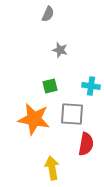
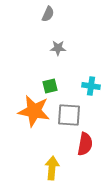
gray star: moved 2 px left, 2 px up; rotated 14 degrees counterclockwise
gray square: moved 3 px left, 1 px down
orange star: moved 8 px up
red semicircle: moved 1 px left
yellow arrow: rotated 15 degrees clockwise
